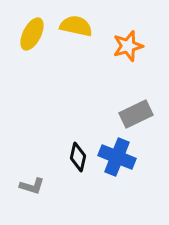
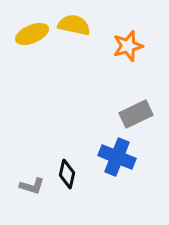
yellow semicircle: moved 2 px left, 1 px up
yellow ellipse: rotated 40 degrees clockwise
black diamond: moved 11 px left, 17 px down
